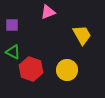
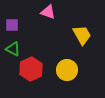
pink triangle: rotated 42 degrees clockwise
green triangle: moved 3 px up
red hexagon: rotated 15 degrees clockwise
